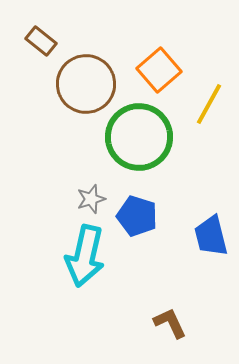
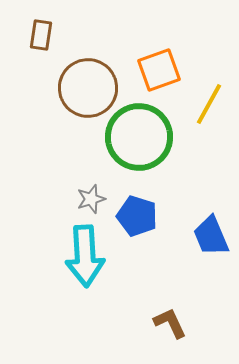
brown rectangle: moved 6 px up; rotated 60 degrees clockwise
orange square: rotated 21 degrees clockwise
brown circle: moved 2 px right, 4 px down
blue trapezoid: rotated 9 degrees counterclockwise
cyan arrow: rotated 16 degrees counterclockwise
